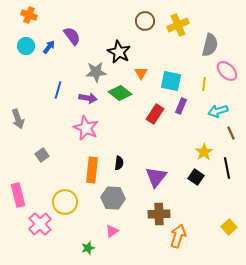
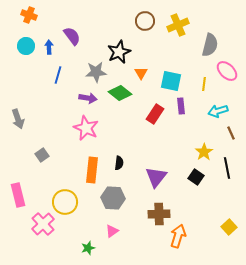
blue arrow: rotated 40 degrees counterclockwise
black star: rotated 20 degrees clockwise
blue line: moved 15 px up
purple rectangle: rotated 28 degrees counterclockwise
pink cross: moved 3 px right
